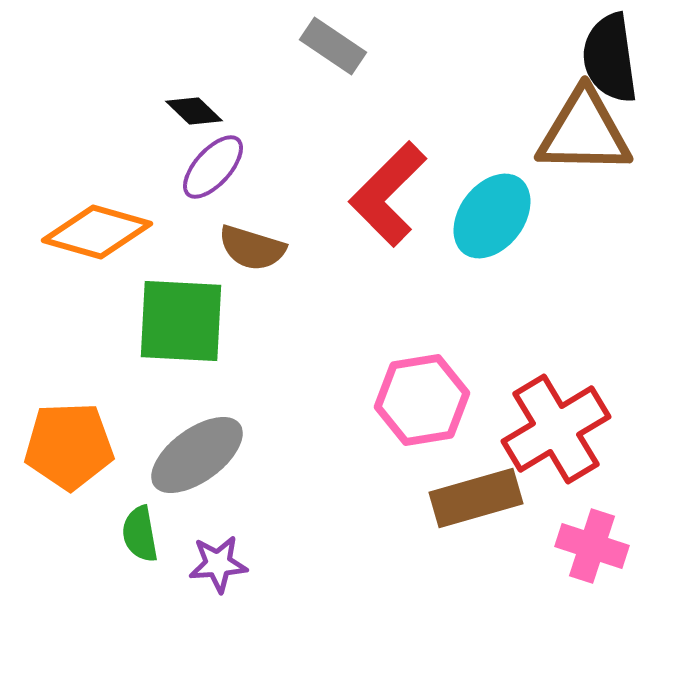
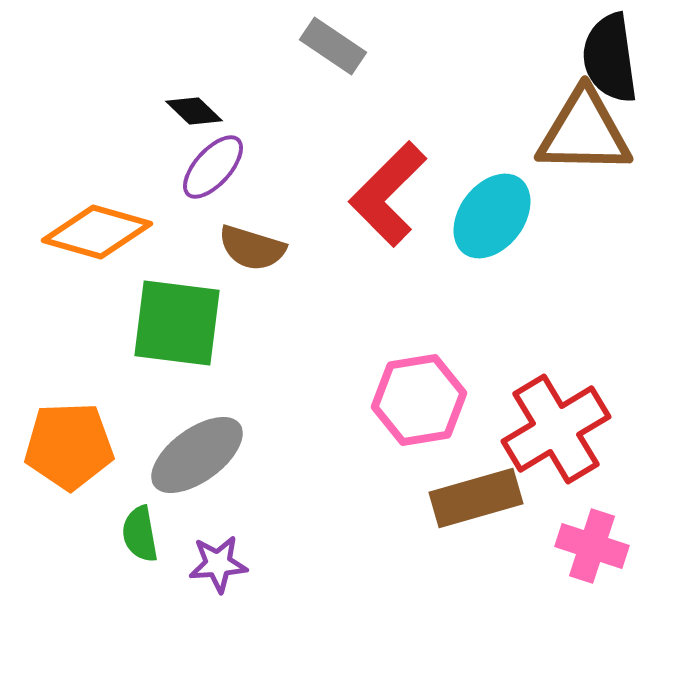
green square: moved 4 px left, 2 px down; rotated 4 degrees clockwise
pink hexagon: moved 3 px left
